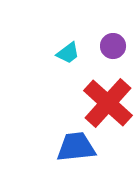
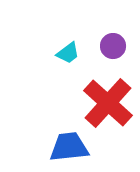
blue trapezoid: moved 7 px left
